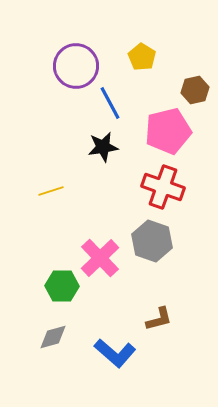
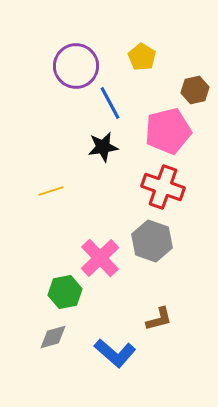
green hexagon: moved 3 px right, 6 px down; rotated 12 degrees counterclockwise
